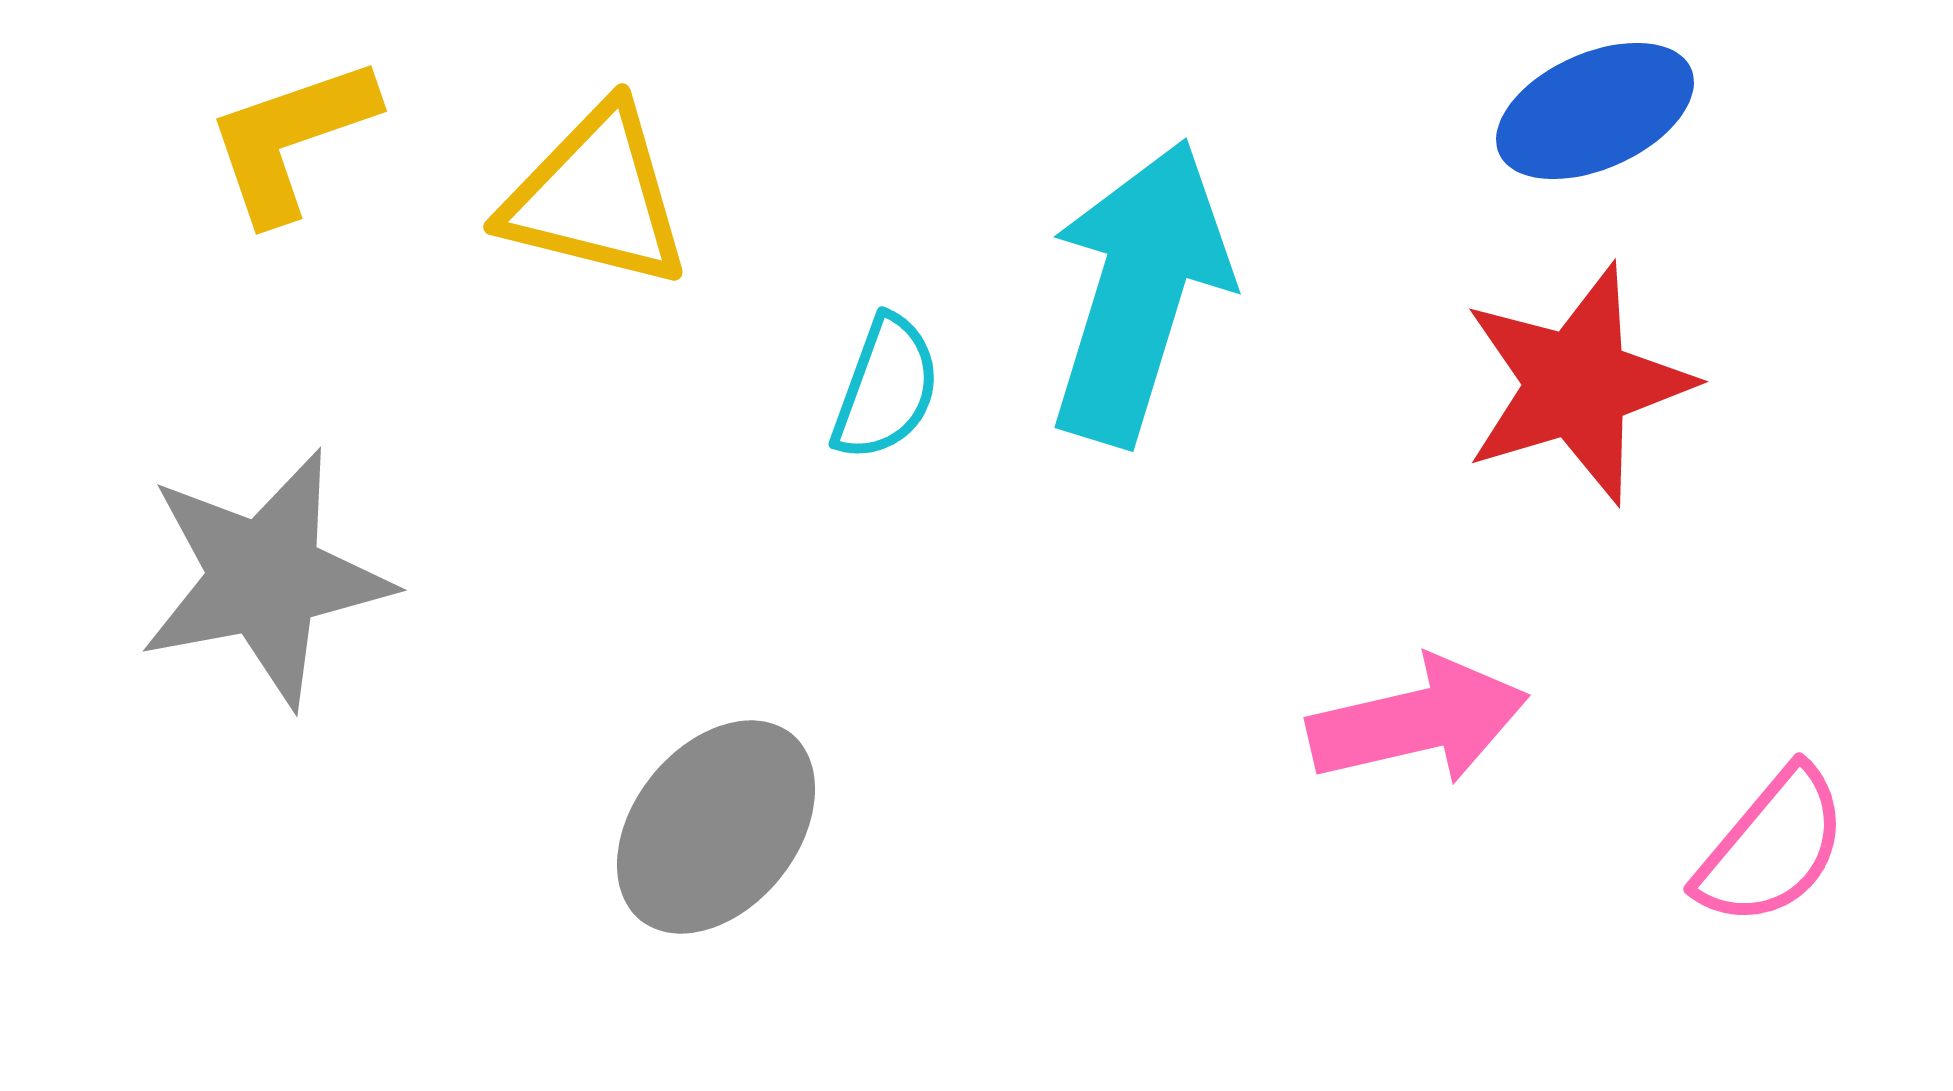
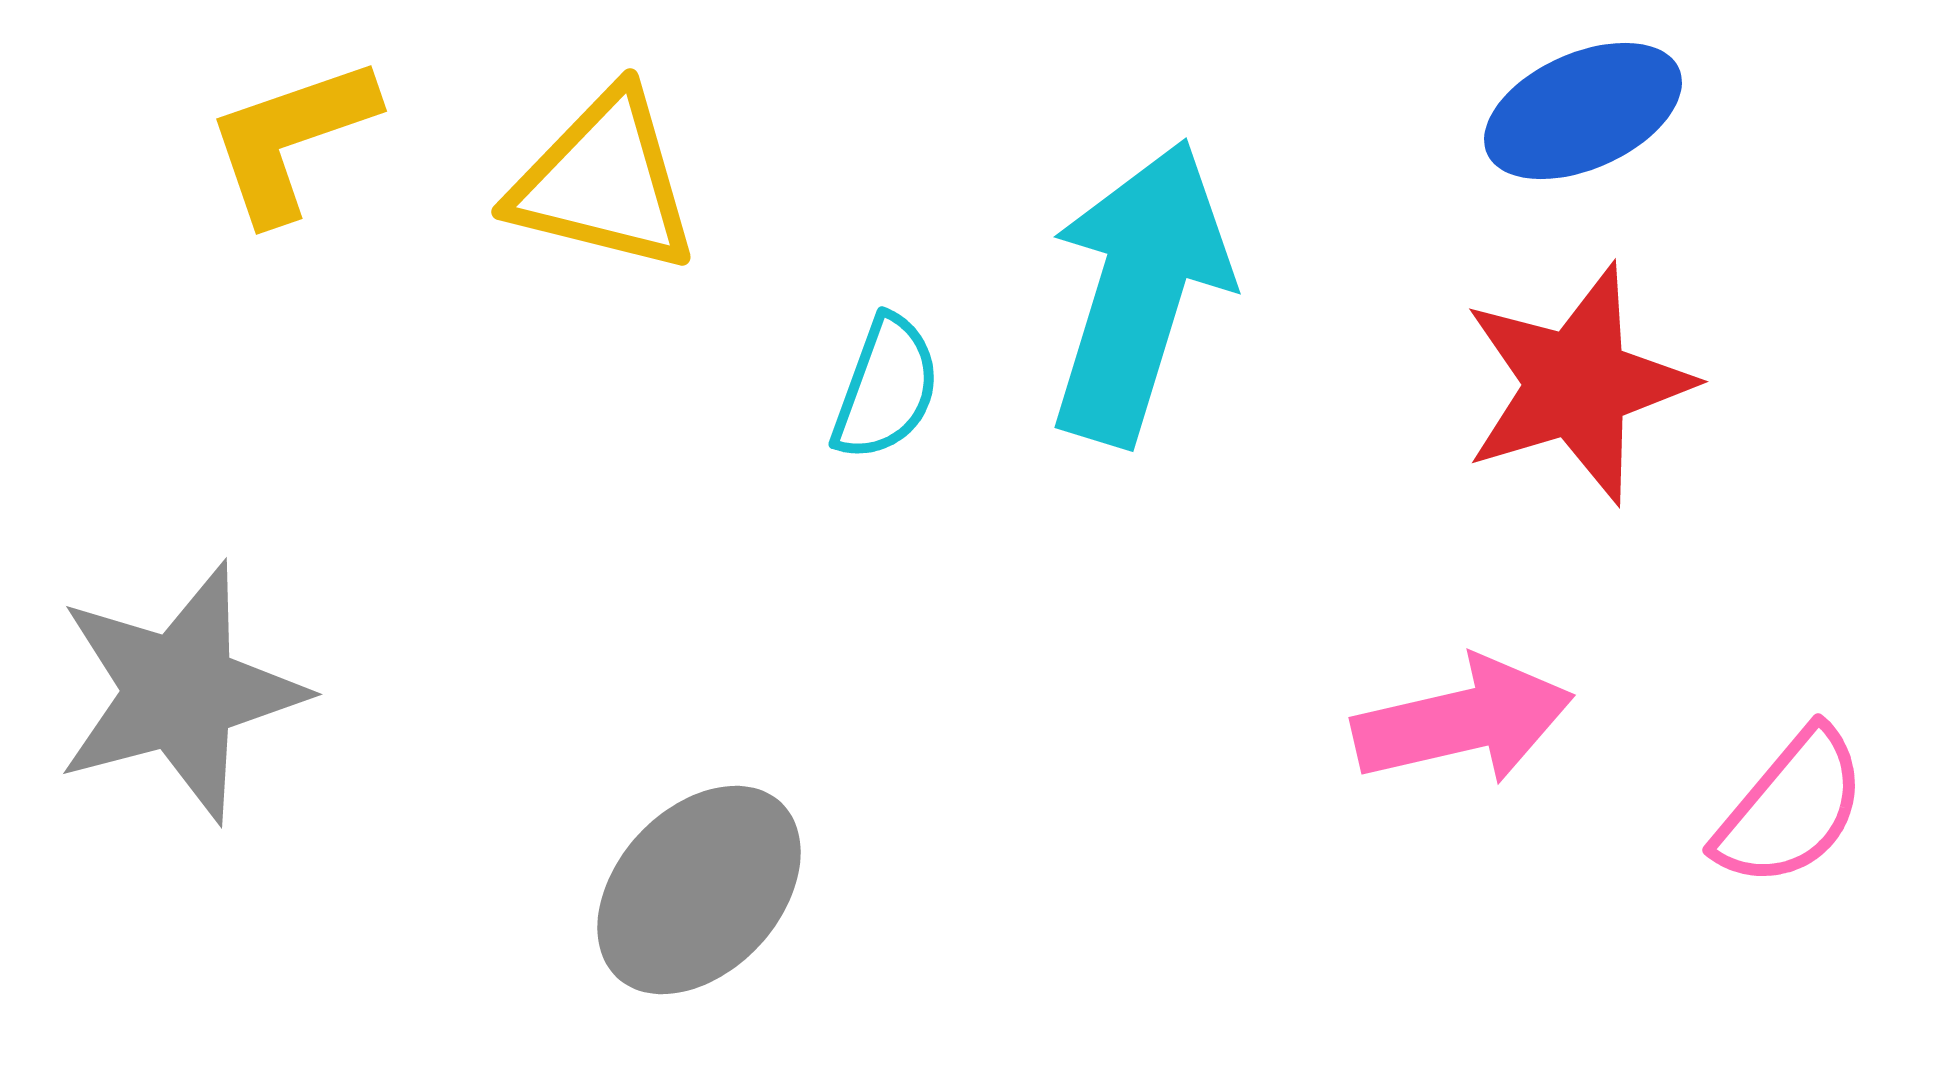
blue ellipse: moved 12 px left
yellow triangle: moved 8 px right, 15 px up
gray star: moved 85 px left, 114 px down; rotated 4 degrees counterclockwise
pink arrow: moved 45 px right
gray ellipse: moved 17 px left, 63 px down; rotated 4 degrees clockwise
pink semicircle: moved 19 px right, 39 px up
